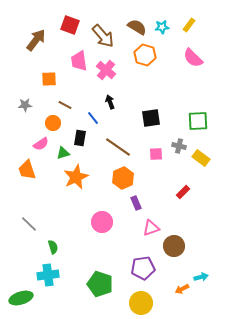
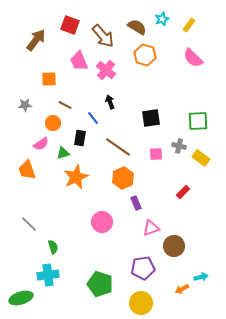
cyan star at (162, 27): moved 8 px up; rotated 16 degrees counterclockwise
pink trapezoid at (79, 61): rotated 15 degrees counterclockwise
